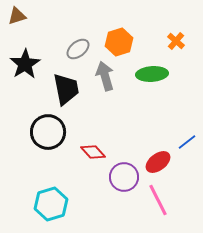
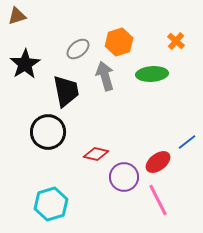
black trapezoid: moved 2 px down
red diamond: moved 3 px right, 2 px down; rotated 35 degrees counterclockwise
